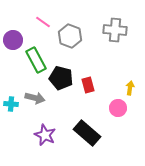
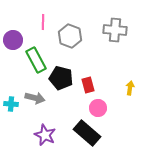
pink line: rotated 56 degrees clockwise
pink circle: moved 20 px left
